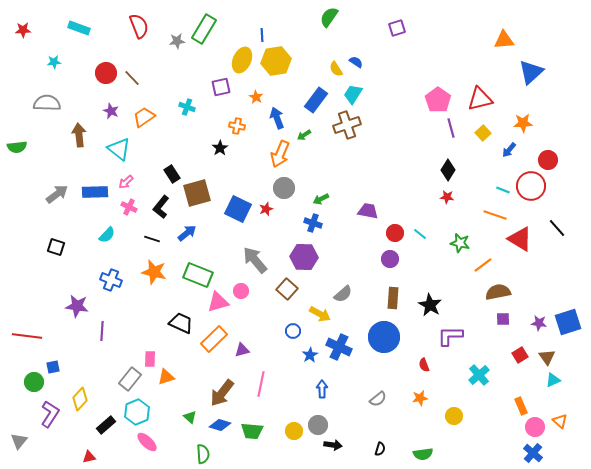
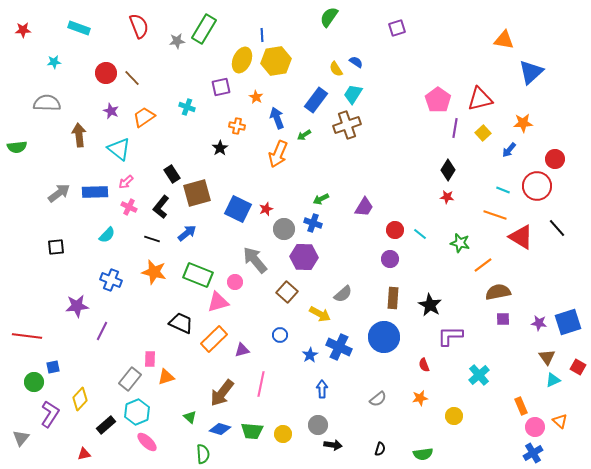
orange triangle at (504, 40): rotated 15 degrees clockwise
purple line at (451, 128): moved 4 px right; rotated 24 degrees clockwise
orange arrow at (280, 154): moved 2 px left
red circle at (548, 160): moved 7 px right, 1 px up
red circle at (531, 186): moved 6 px right
gray circle at (284, 188): moved 41 px down
gray arrow at (57, 194): moved 2 px right, 1 px up
purple trapezoid at (368, 211): moved 4 px left, 4 px up; rotated 110 degrees clockwise
red circle at (395, 233): moved 3 px up
red triangle at (520, 239): moved 1 px right, 2 px up
black square at (56, 247): rotated 24 degrees counterclockwise
brown square at (287, 289): moved 3 px down
pink circle at (241, 291): moved 6 px left, 9 px up
purple star at (77, 306): rotated 15 degrees counterclockwise
purple line at (102, 331): rotated 24 degrees clockwise
blue circle at (293, 331): moved 13 px left, 4 px down
red square at (520, 355): moved 58 px right, 12 px down; rotated 28 degrees counterclockwise
blue diamond at (220, 425): moved 4 px down
yellow circle at (294, 431): moved 11 px left, 3 px down
gray triangle at (19, 441): moved 2 px right, 3 px up
blue cross at (533, 453): rotated 18 degrees clockwise
red triangle at (89, 457): moved 5 px left, 3 px up
